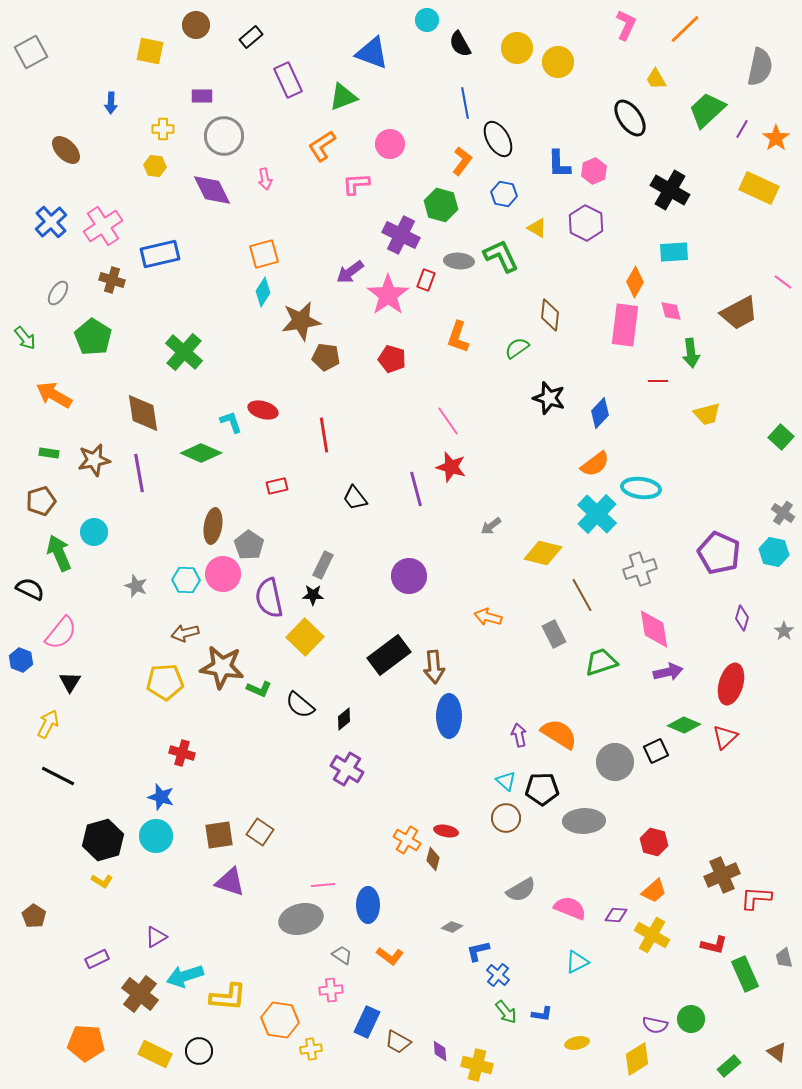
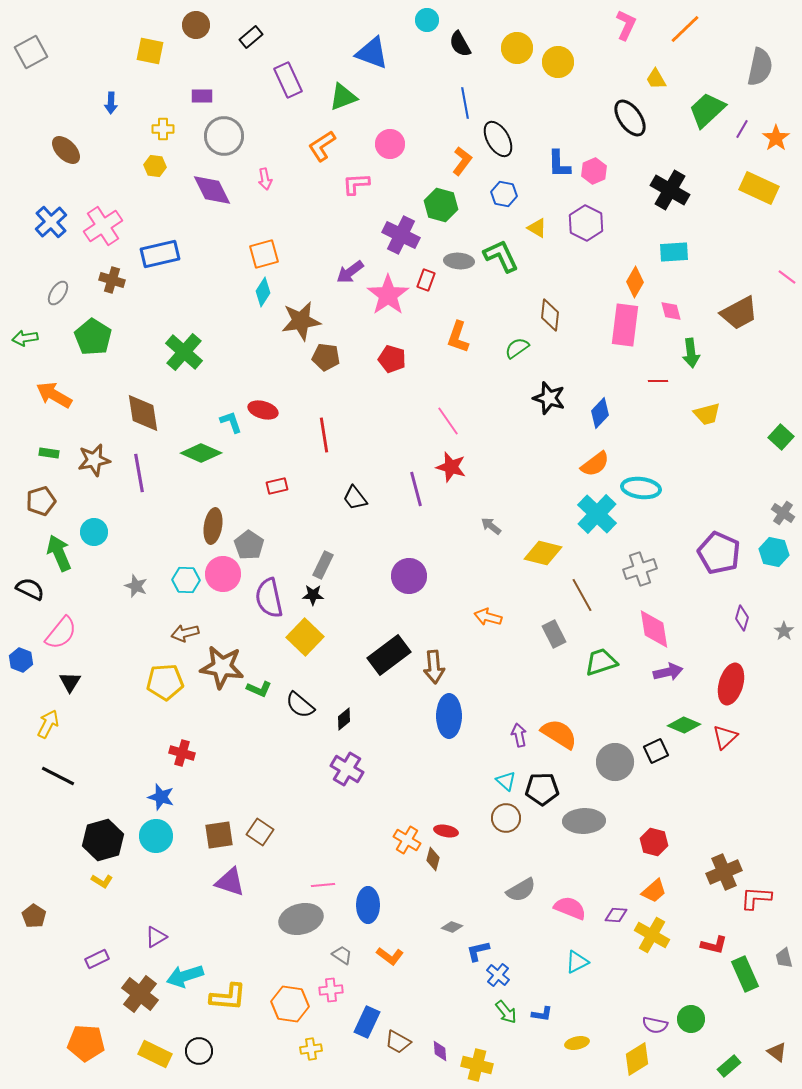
pink line at (783, 282): moved 4 px right, 5 px up
green arrow at (25, 338): rotated 120 degrees clockwise
gray arrow at (491, 526): rotated 75 degrees clockwise
brown cross at (722, 875): moved 2 px right, 3 px up
orange hexagon at (280, 1020): moved 10 px right, 16 px up
